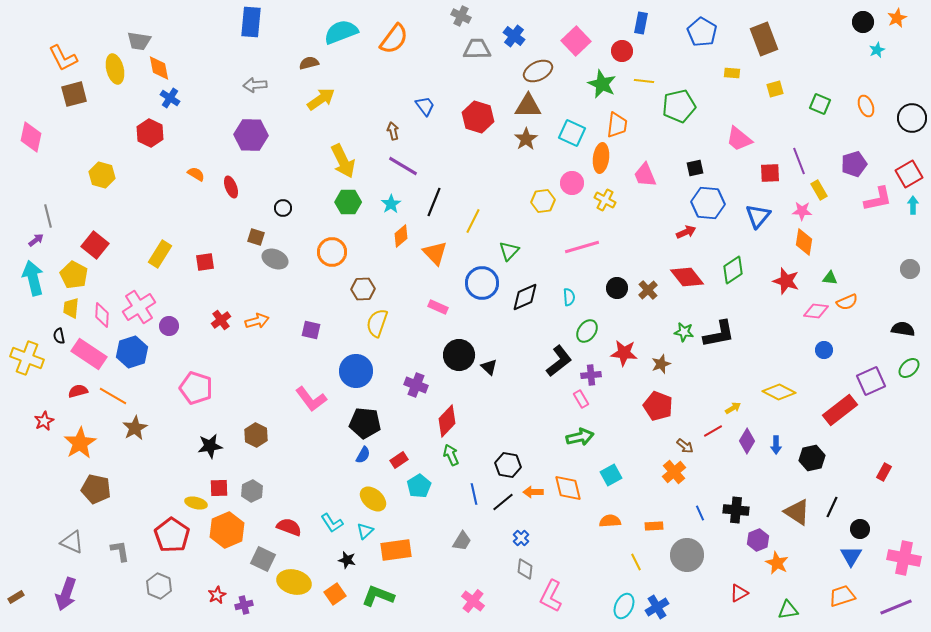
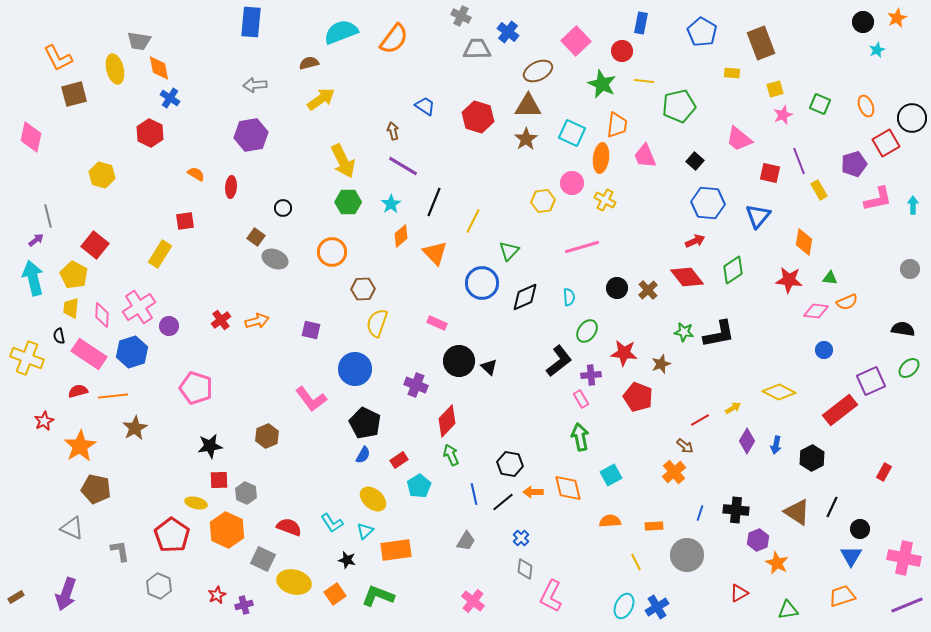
blue cross at (514, 36): moved 6 px left, 4 px up
brown rectangle at (764, 39): moved 3 px left, 4 px down
orange L-shape at (63, 58): moved 5 px left
blue trapezoid at (425, 106): rotated 20 degrees counterclockwise
purple hexagon at (251, 135): rotated 12 degrees counterclockwise
black square at (695, 168): moved 7 px up; rotated 36 degrees counterclockwise
red square at (770, 173): rotated 15 degrees clockwise
red square at (909, 174): moved 23 px left, 31 px up
pink trapezoid at (645, 175): moved 19 px up
red ellipse at (231, 187): rotated 25 degrees clockwise
pink star at (802, 211): moved 19 px left, 96 px up; rotated 24 degrees counterclockwise
red arrow at (686, 232): moved 9 px right, 9 px down
brown square at (256, 237): rotated 18 degrees clockwise
red square at (205, 262): moved 20 px left, 41 px up
red star at (786, 281): moved 3 px right, 1 px up; rotated 12 degrees counterclockwise
pink rectangle at (438, 307): moved 1 px left, 16 px down
black circle at (459, 355): moved 6 px down
blue circle at (356, 371): moved 1 px left, 2 px up
orange line at (113, 396): rotated 36 degrees counterclockwise
red pentagon at (658, 406): moved 20 px left, 9 px up
black pentagon at (365, 423): rotated 20 degrees clockwise
red line at (713, 431): moved 13 px left, 11 px up
brown hexagon at (256, 435): moved 11 px right, 1 px down; rotated 10 degrees clockwise
green arrow at (580, 437): rotated 88 degrees counterclockwise
orange star at (80, 443): moved 3 px down
blue arrow at (776, 445): rotated 12 degrees clockwise
black hexagon at (812, 458): rotated 15 degrees counterclockwise
black hexagon at (508, 465): moved 2 px right, 1 px up
red square at (219, 488): moved 8 px up
gray hexagon at (252, 491): moved 6 px left, 2 px down; rotated 10 degrees counterclockwise
blue line at (700, 513): rotated 42 degrees clockwise
orange hexagon at (227, 530): rotated 12 degrees counterclockwise
gray trapezoid at (462, 541): moved 4 px right
gray triangle at (72, 542): moved 14 px up
purple line at (896, 607): moved 11 px right, 2 px up
